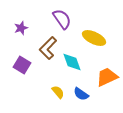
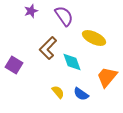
purple semicircle: moved 2 px right, 3 px up
purple star: moved 10 px right, 17 px up
purple square: moved 8 px left
orange trapezoid: rotated 25 degrees counterclockwise
